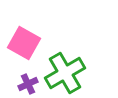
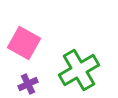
green cross: moved 14 px right, 3 px up
